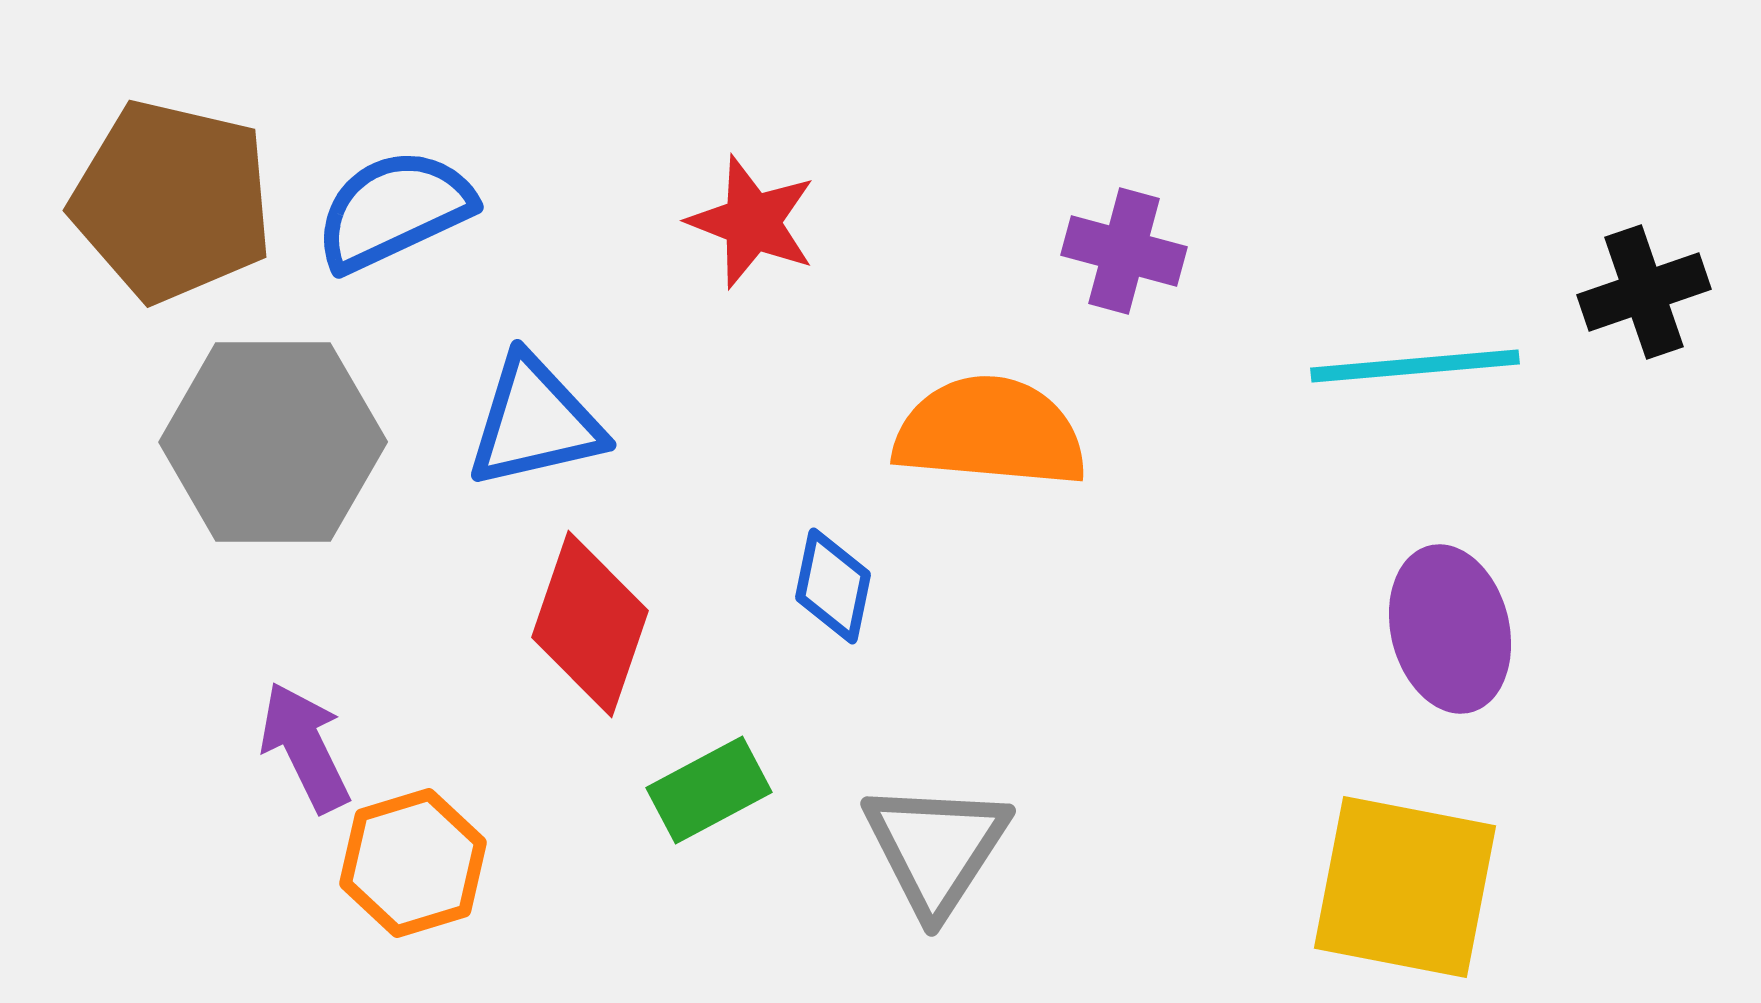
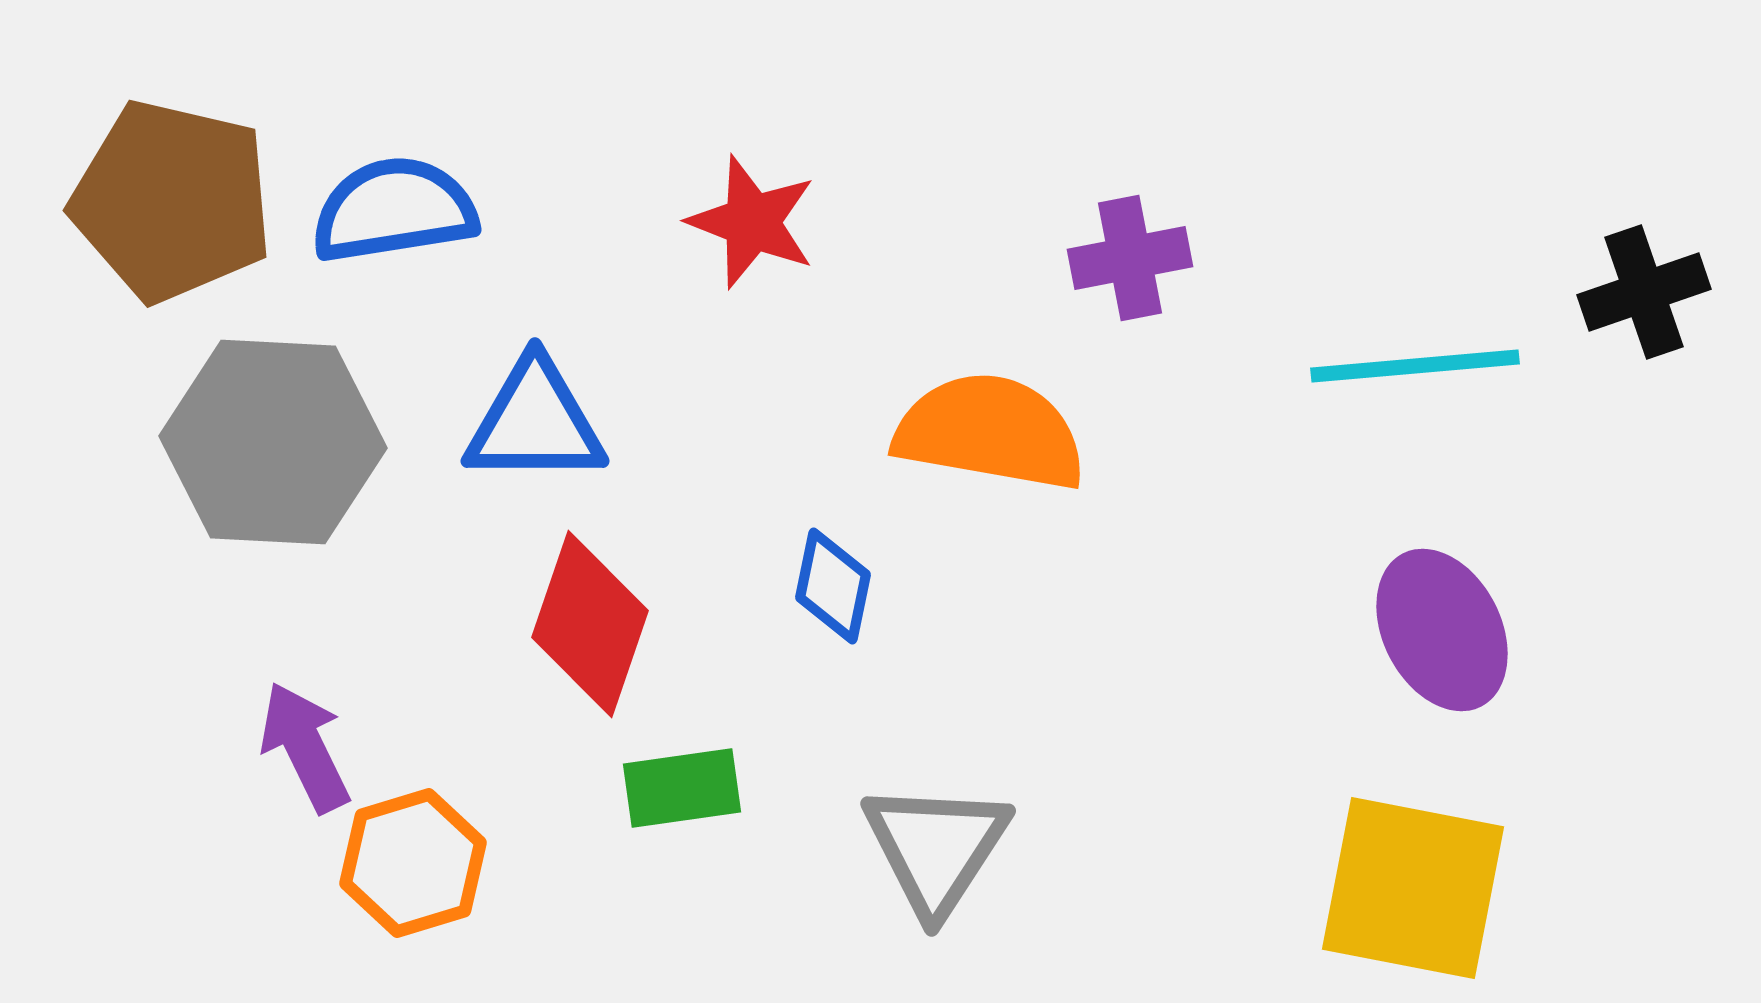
blue semicircle: rotated 16 degrees clockwise
purple cross: moved 6 px right, 7 px down; rotated 26 degrees counterclockwise
blue triangle: rotated 13 degrees clockwise
orange semicircle: rotated 5 degrees clockwise
gray hexagon: rotated 3 degrees clockwise
purple ellipse: moved 8 px left, 1 px down; rotated 13 degrees counterclockwise
green rectangle: moved 27 px left, 2 px up; rotated 20 degrees clockwise
yellow square: moved 8 px right, 1 px down
